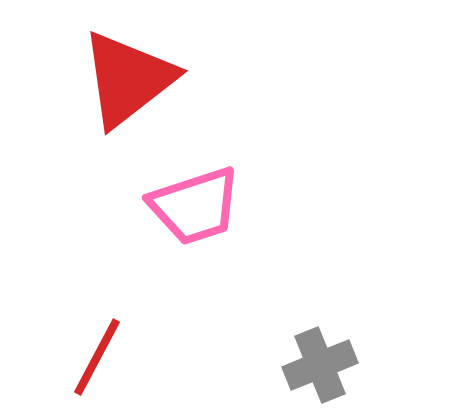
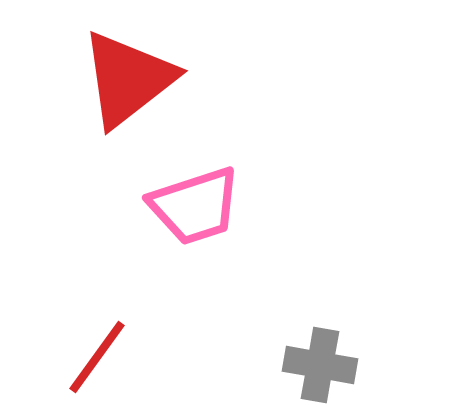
red line: rotated 8 degrees clockwise
gray cross: rotated 32 degrees clockwise
